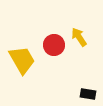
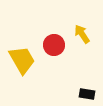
yellow arrow: moved 3 px right, 3 px up
black rectangle: moved 1 px left
